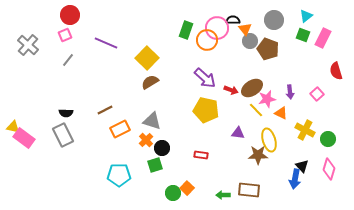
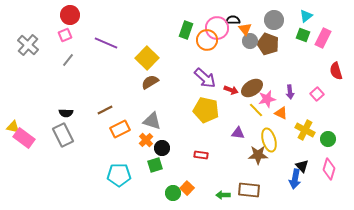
brown pentagon at (268, 49): moved 5 px up
